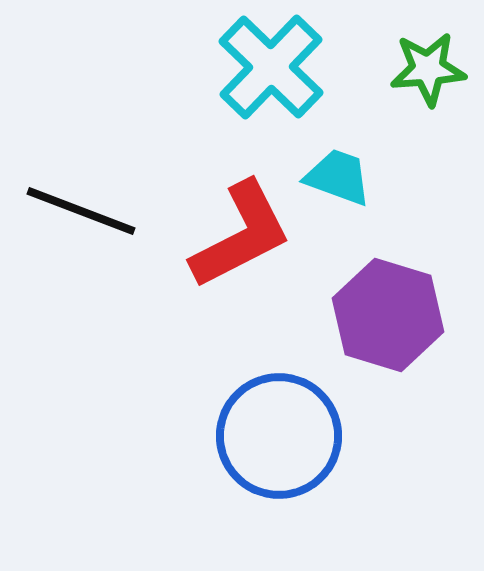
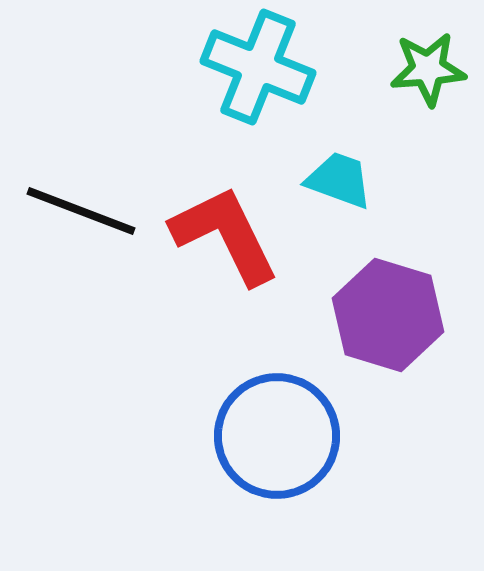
cyan cross: moved 13 px left; rotated 22 degrees counterclockwise
cyan trapezoid: moved 1 px right, 3 px down
red L-shape: moved 16 px left; rotated 89 degrees counterclockwise
blue circle: moved 2 px left
